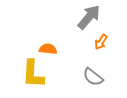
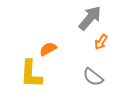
gray arrow: moved 1 px right, 1 px down
orange semicircle: rotated 36 degrees counterclockwise
yellow L-shape: moved 2 px left
